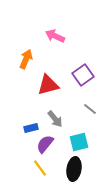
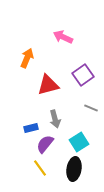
pink arrow: moved 8 px right, 1 px down
orange arrow: moved 1 px right, 1 px up
gray line: moved 1 px right, 1 px up; rotated 16 degrees counterclockwise
gray arrow: rotated 24 degrees clockwise
cyan square: rotated 18 degrees counterclockwise
